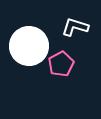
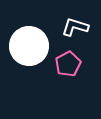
pink pentagon: moved 7 px right
